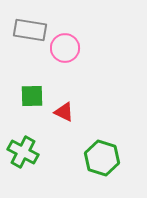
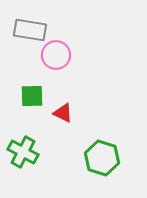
pink circle: moved 9 px left, 7 px down
red triangle: moved 1 px left, 1 px down
